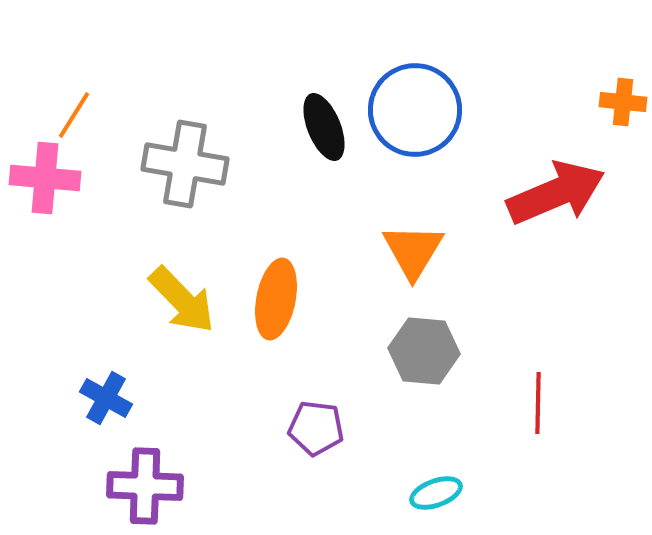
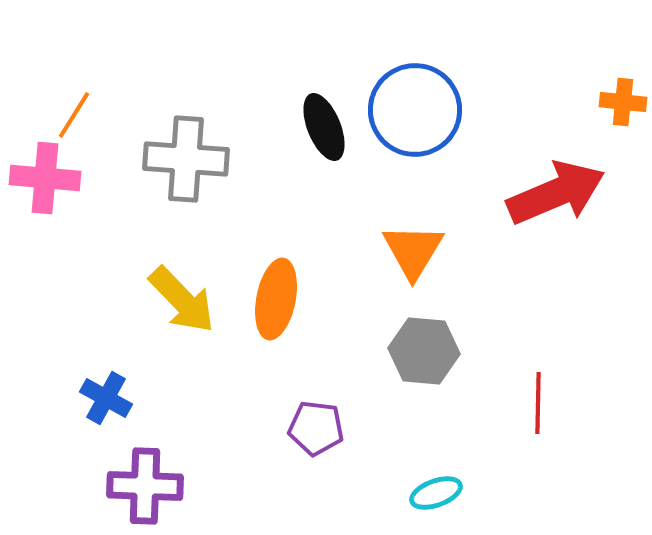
gray cross: moved 1 px right, 5 px up; rotated 6 degrees counterclockwise
